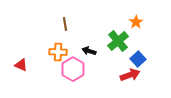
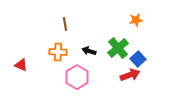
orange star: moved 2 px up; rotated 24 degrees clockwise
green cross: moved 7 px down
pink hexagon: moved 4 px right, 8 px down
